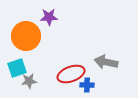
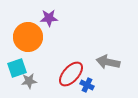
purple star: moved 1 px down
orange circle: moved 2 px right, 1 px down
gray arrow: moved 2 px right
red ellipse: rotated 28 degrees counterclockwise
blue cross: rotated 24 degrees clockwise
